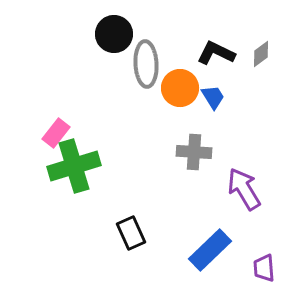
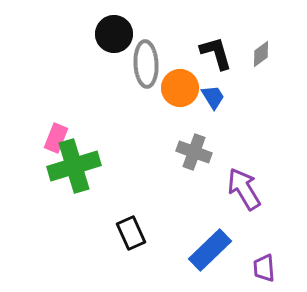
black L-shape: rotated 48 degrees clockwise
pink rectangle: moved 5 px down; rotated 16 degrees counterclockwise
gray cross: rotated 16 degrees clockwise
